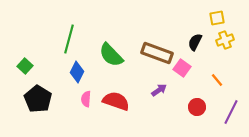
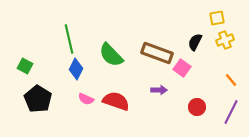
green line: rotated 28 degrees counterclockwise
green square: rotated 14 degrees counterclockwise
blue diamond: moved 1 px left, 3 px up
orange line: moved 14 px right
purple arrow: rotated 35 degrees clockwise
pink semicircle: rotated 70 degrees counterclockwise
